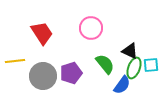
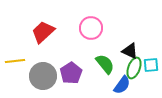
red trapezoid: moved 1 px right, 1 px up; rotated 100 degrees counterclockwise
purple pentagon: rotated 15 degrees counterclockwise
